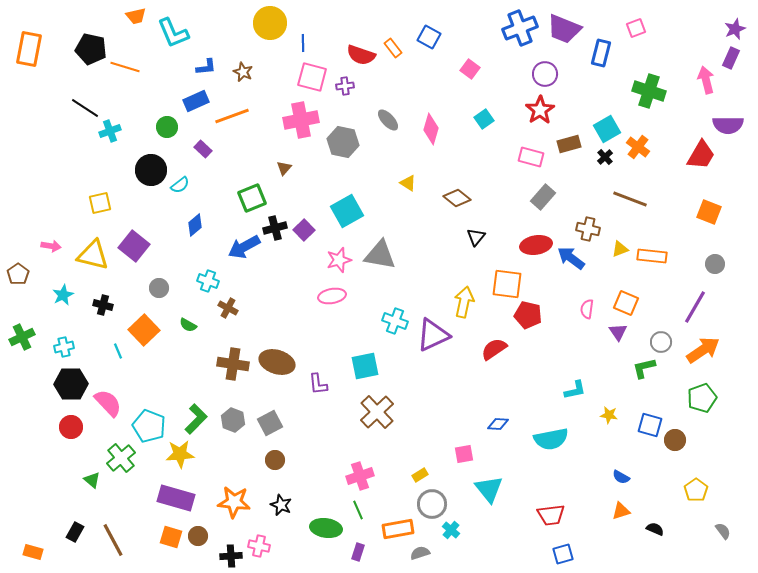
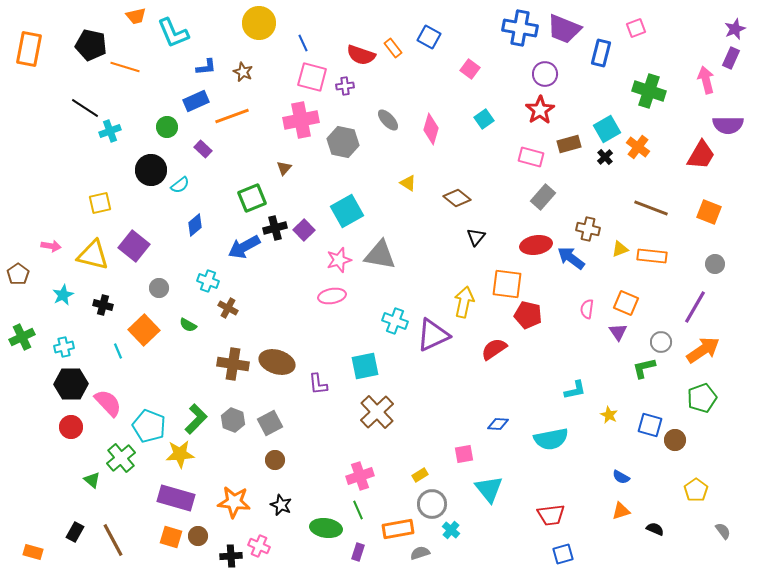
yellow circle at (270, 23): moved 11 px left
blue cross at (520, 28): rotated 32 degrees clockwise
blue line at (303, 43): rotated 24 degrees counterclockwise
black pentagon at (91, 49): moved 4 px up
brown line at (630, 199): moved 21 px right, 9 px down
yellow star at (609, 415): rotated 18 degrees clockwise
pink cross at (259, 546): rotated 10 degrees clockwise
